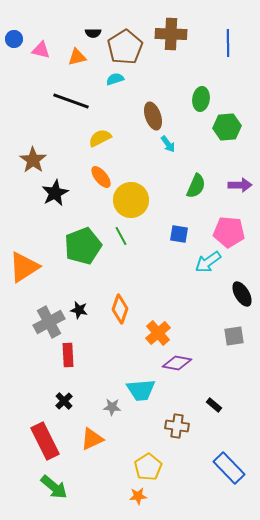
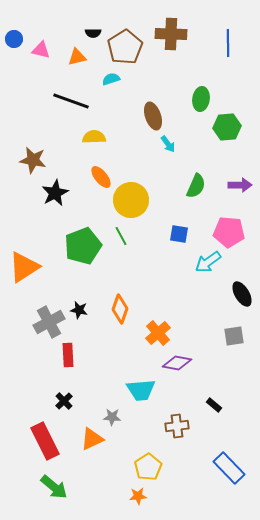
cyan semicircle at (115, 79): moved 4 px left
yellow semicircle at (100, 138): moved 6 px left, 1 px up; rotated 25 degrees clockwise
brown star at (33, 160): rotated 24 degrees counterclockwise
gray star at (112, 407): moved 10 px down
brown cross at (177, 426): rotated 15 degrees counterclockwise
